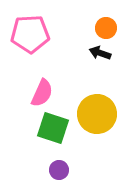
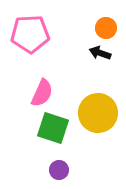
yellow circle: moved 1 px right, 1 px up
